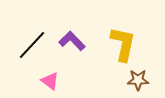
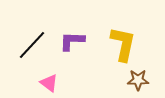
purple L-shape: rotated 44 degrees counterclockwise
pink triangle: moved 1 px left, 2 px down
